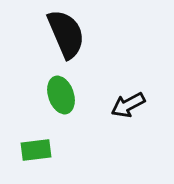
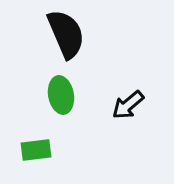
green ellipse: rotated 9 degrees clockwise
black arrow: rotated 12 degrees counterclockwise
